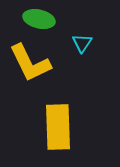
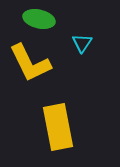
yellow rectangle: rotated 9 degrees counterclockwise
